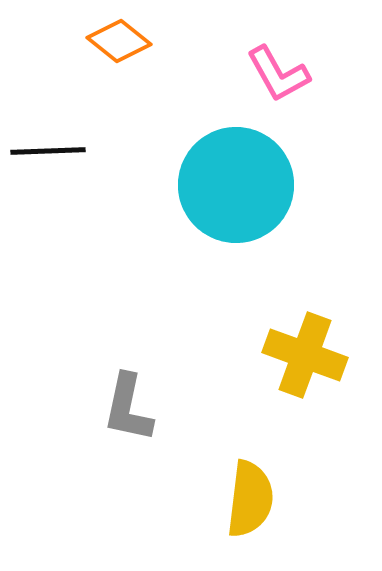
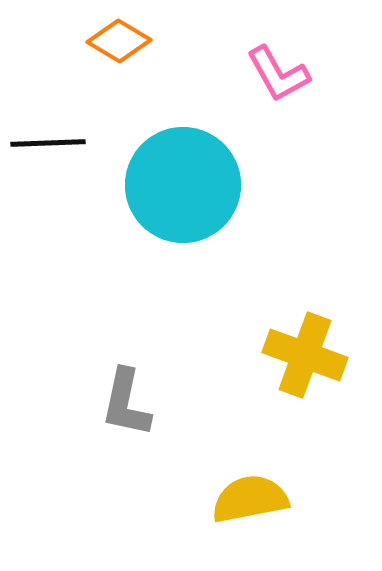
orange diamond: rotated 8 degrees counterclockwise
black line: moved 8 px up
cyan circle: moved 53 px left
gray L-shape: moved 2 px left, 5 px up
yellow semicircle: rotated 108 degrees counterclockwise
